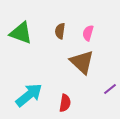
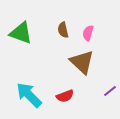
brown semicircle: moved 3 px right, 1 px up; rotated 21 degrees counterclockwise
purple line: moved 2 px down
cyan arrow: rotated 96 degrees counterclockwise
red semicircle: moved 7 px up; rotated 60 degrees clockwise
